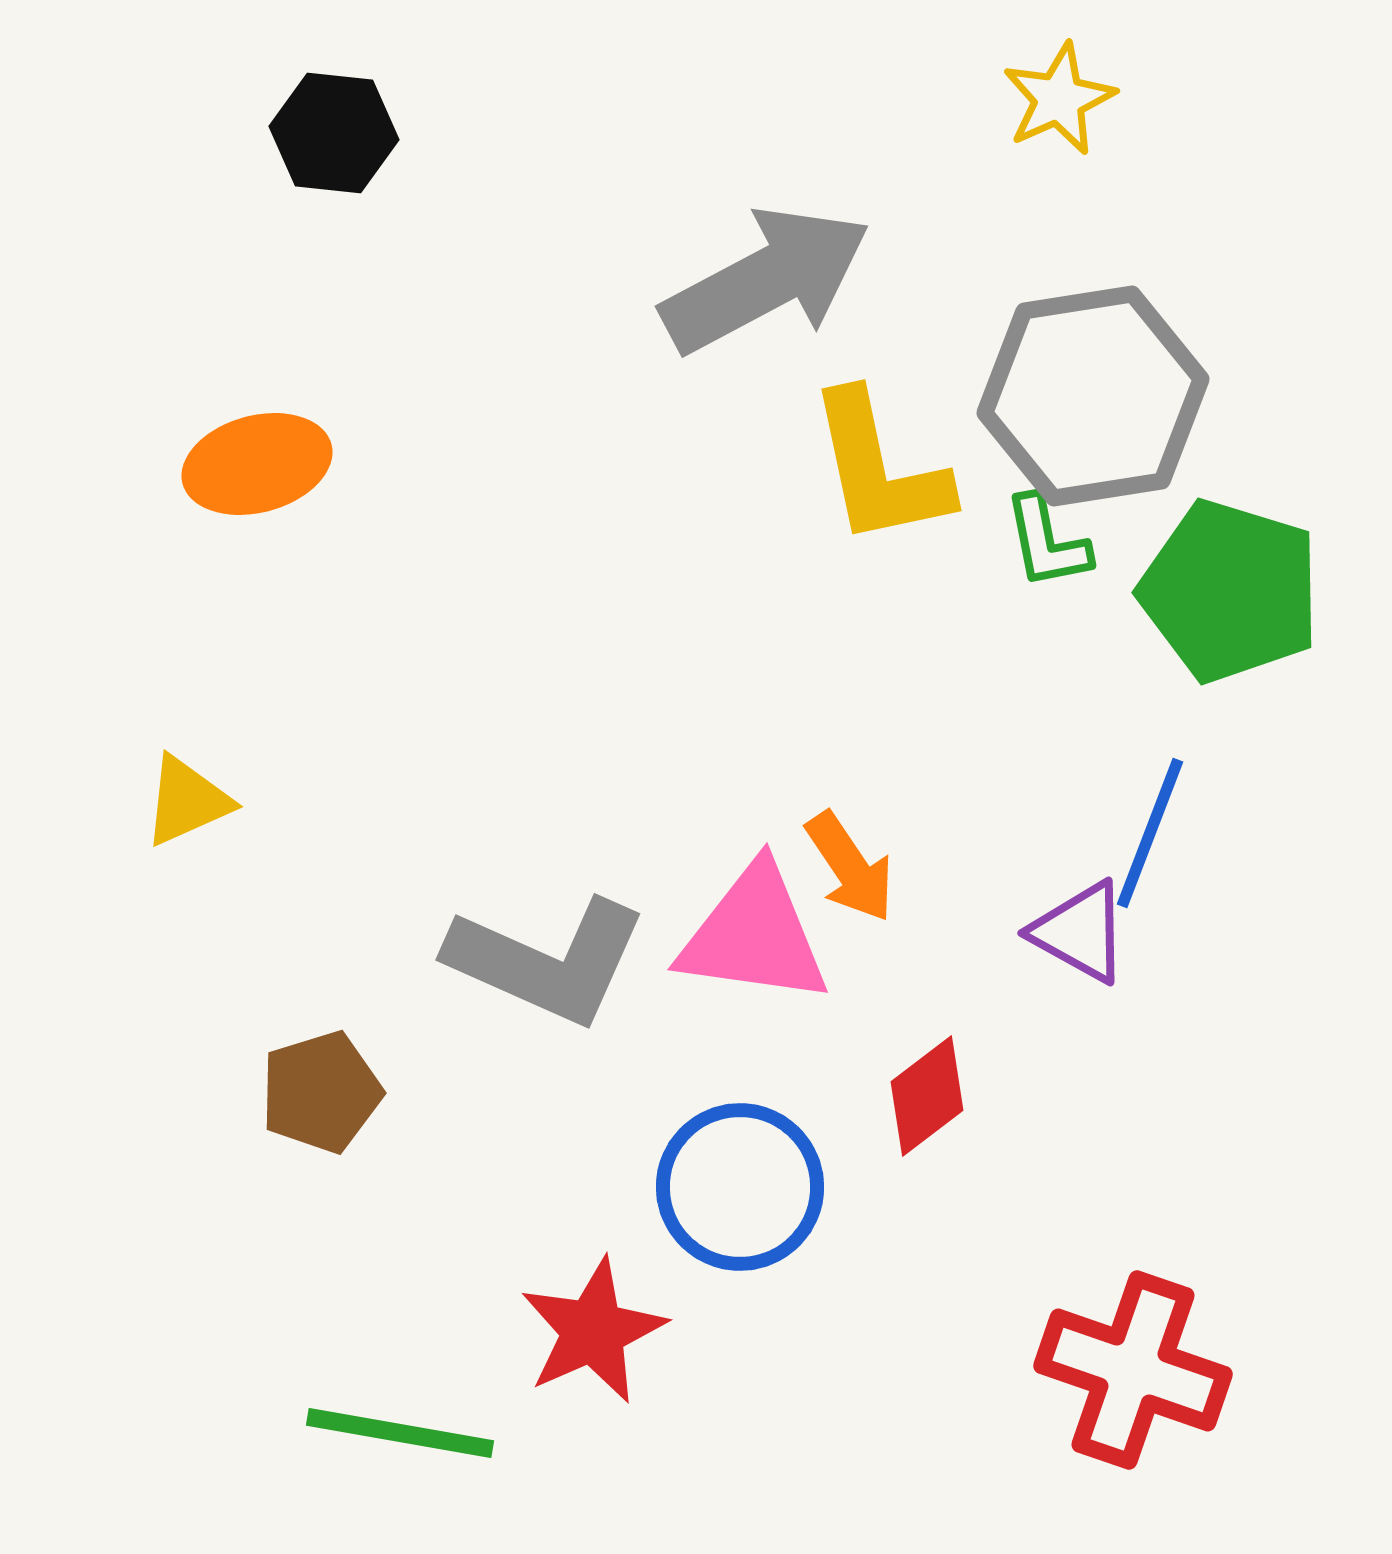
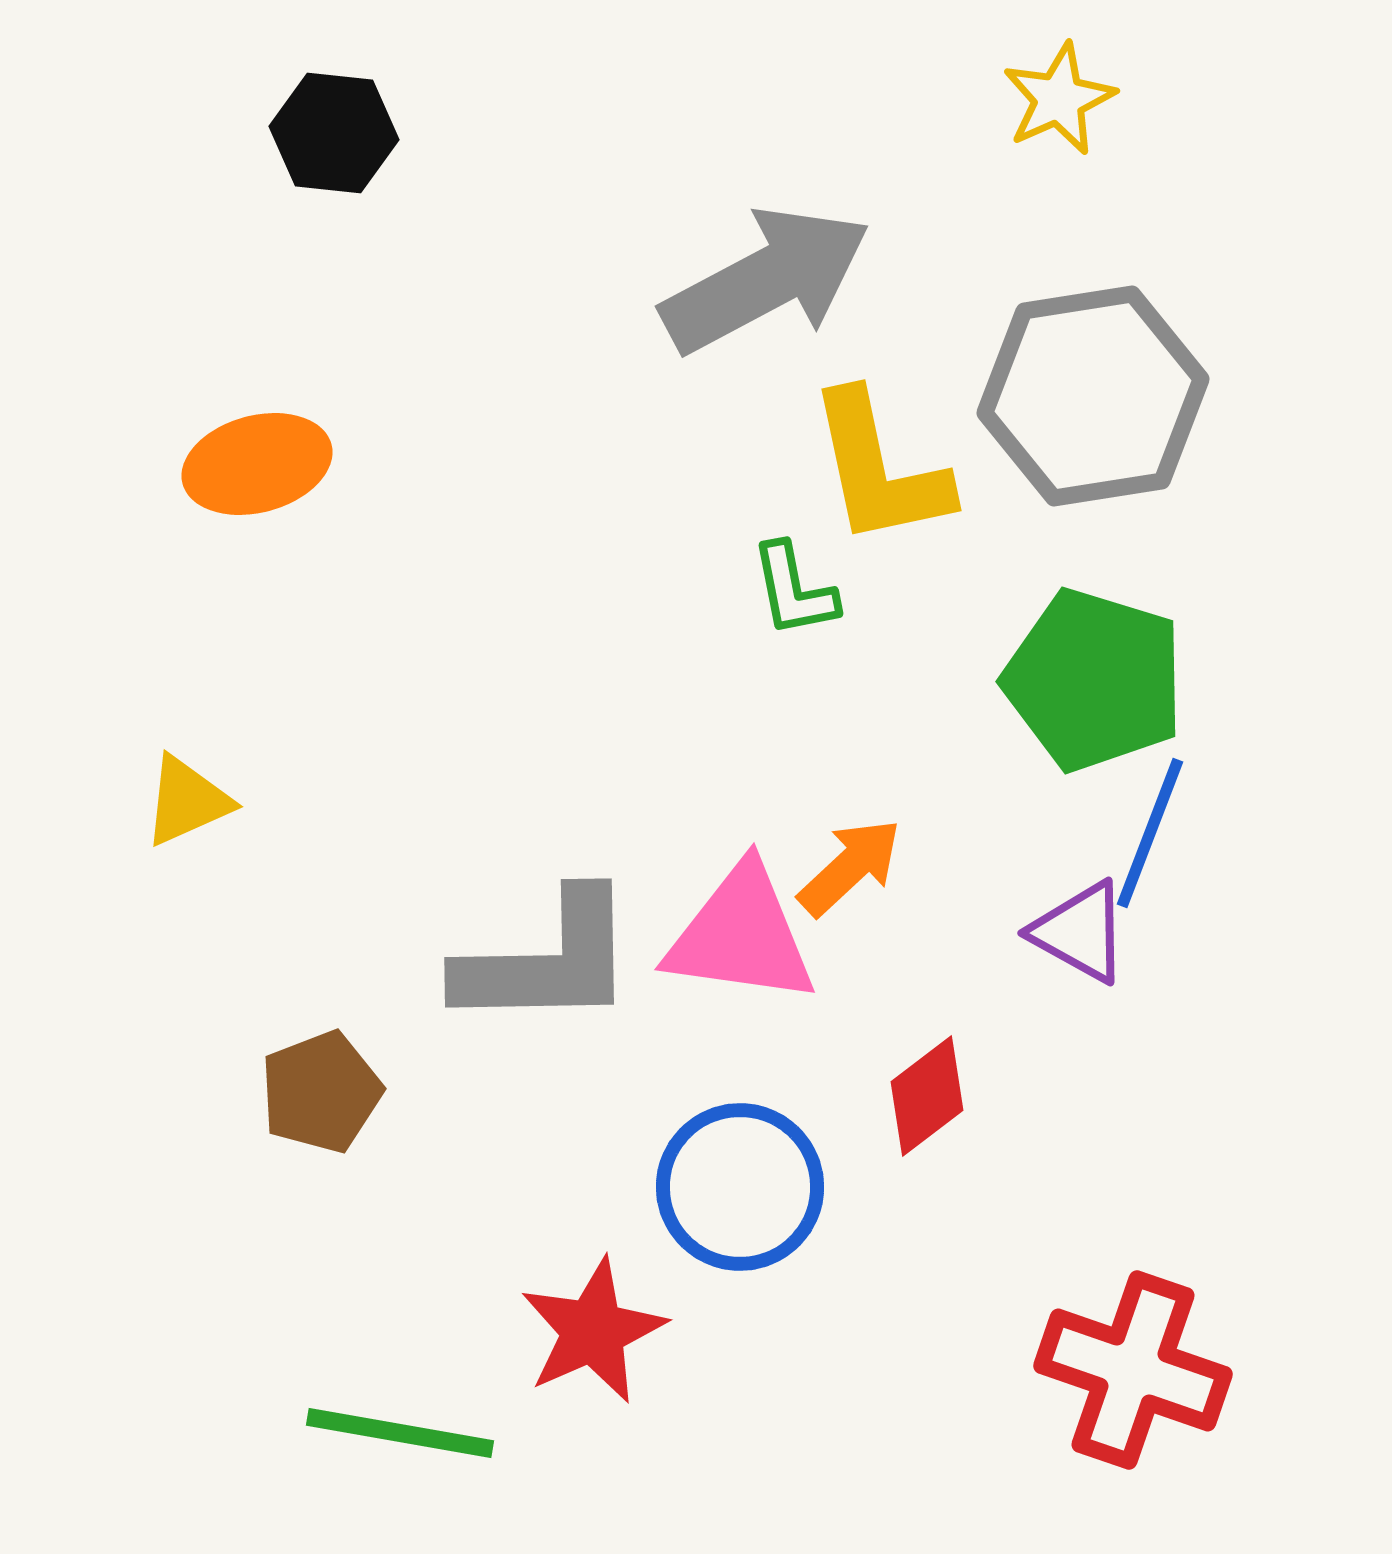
green L-shape: moved 253 px left, 48 px down
green pentagon: moved 136 px left, 89 px down
orange arrow: rotated 99 degrees counterclockwise
pink triangle: moved 13 px left
gray L-shape: rotated 25 degrees counterclockwise
brown pentagon: rotated 4 degrees counterclockwise
